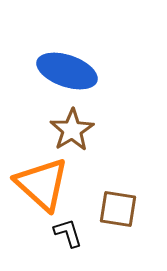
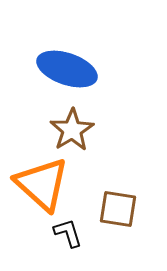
blue ellipse: moved 2 px up
